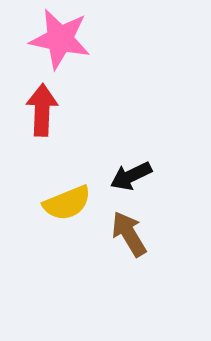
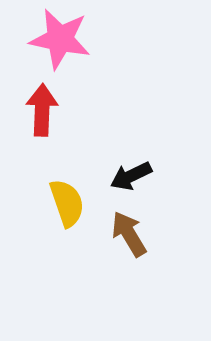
yellow semicircle: rotated 87 degrees counterclockwise
